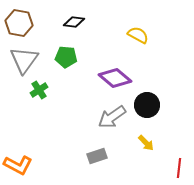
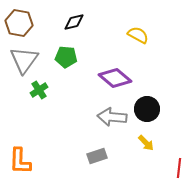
black diamond: rotated 20 degrees counterclockwise
black circle: moved 4 px down
gray arrow: rotated 40 degrees clockwise
orange L-shape: moved 2 px right, 4 px up; rotated 64 degrees clockwise
